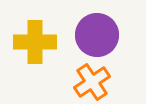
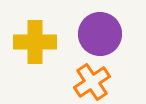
purple circle: moved 3 px right, 1 px up
